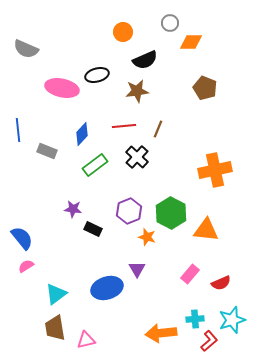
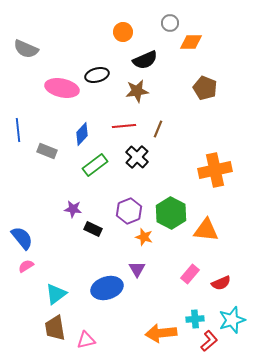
orange star: moved 3 px left
